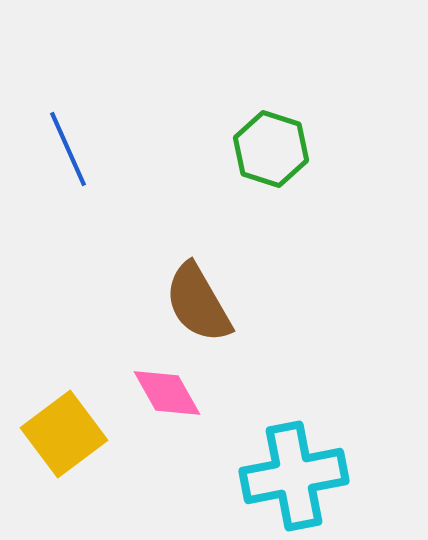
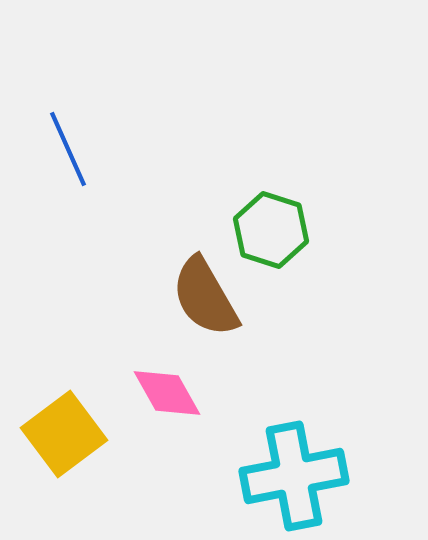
green hexagon: moved 81 px down
brown semicircle: moved 7 px right, 6 px up
